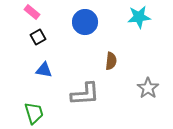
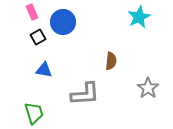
pink rectangle: rotated 28 degrees clockwise
cyan star: rotated 20 degrees counterclockwise
blue circle: moved 22 px left
